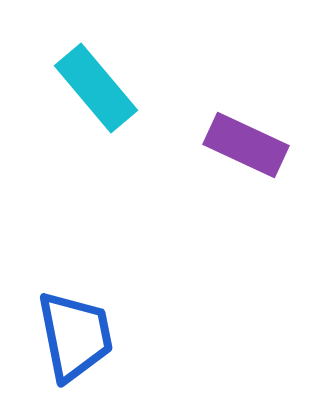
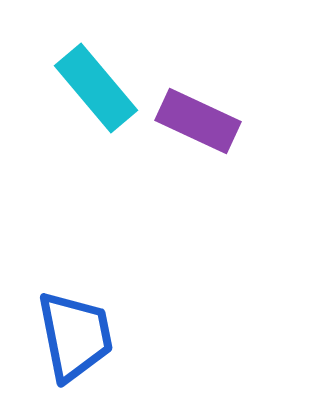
purple rectangle: moved 48 px left, 24 px up
